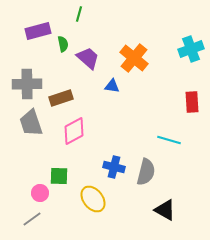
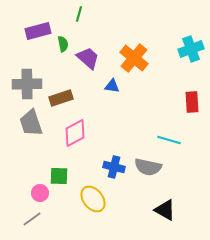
pink diamond: moved 1 px right, 2 px down
gray semicircle: moved 2 px right, 5 px up; rotated 88 degrees clockwise
